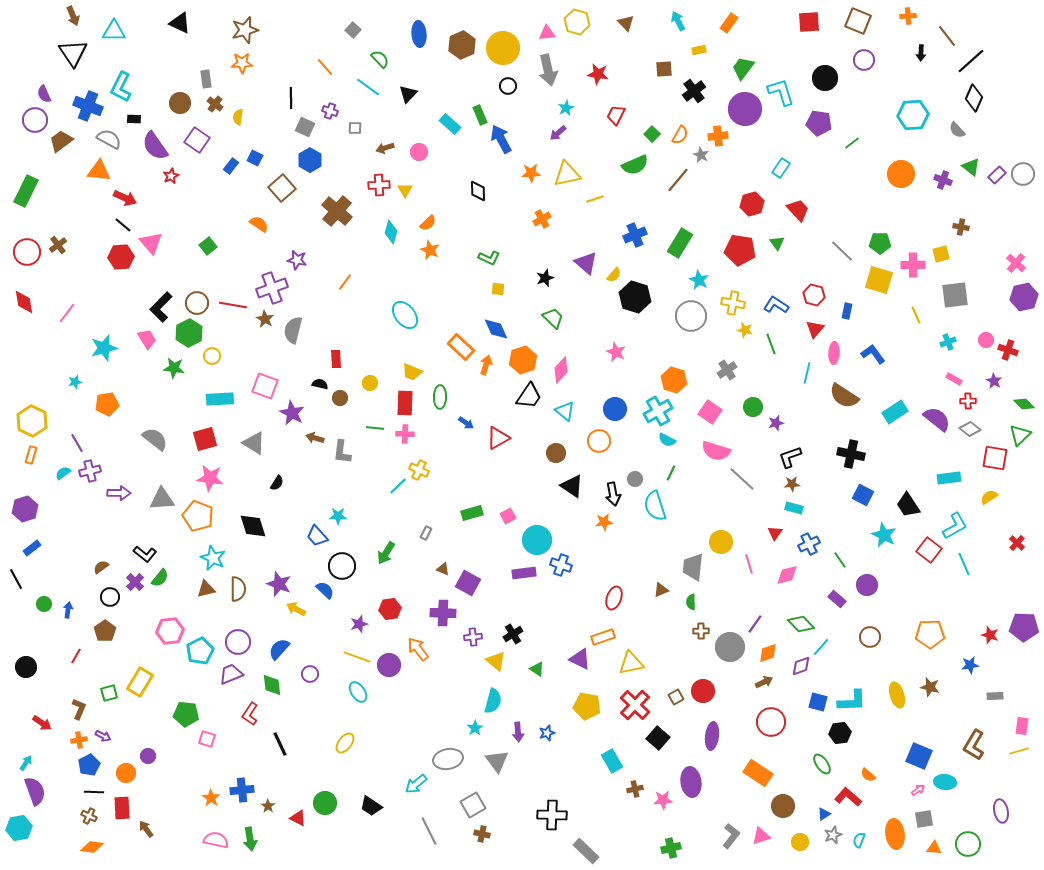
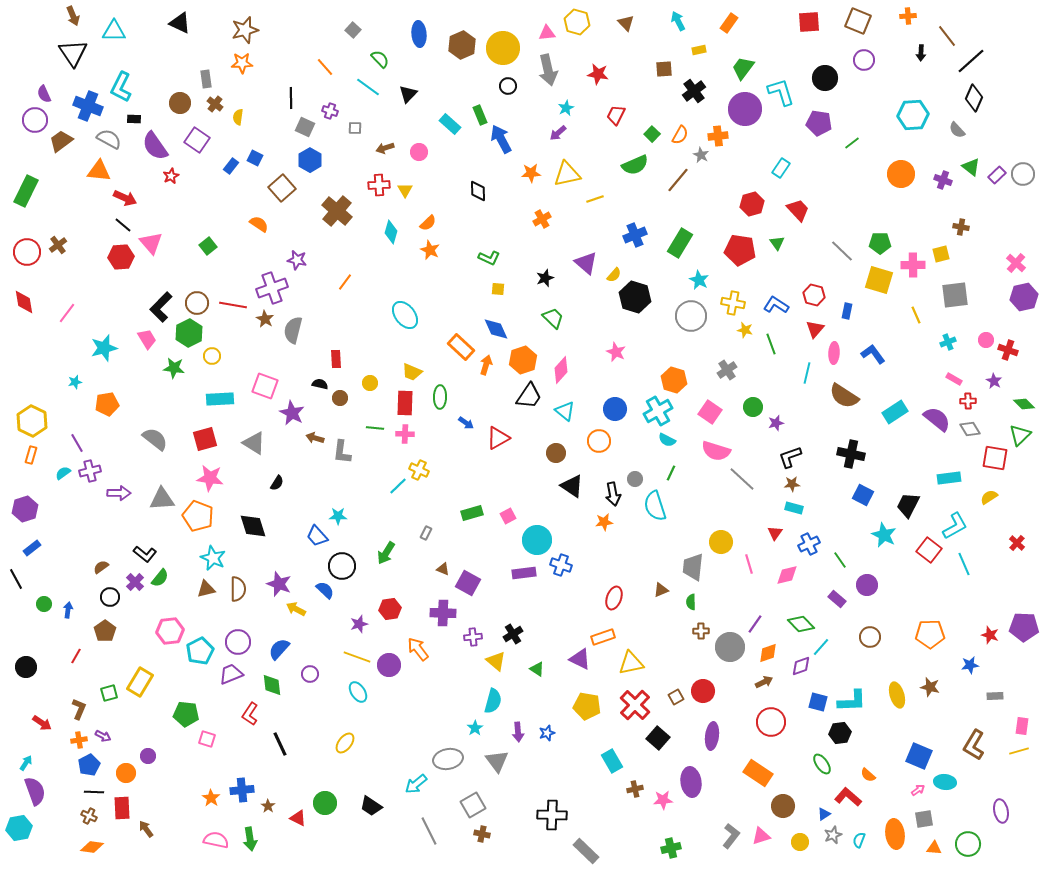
gray diamond at (970, 429): rotated 20 degrees clockwise
black trapezoid at (908, 505): rotated 60 degrees clockwise
